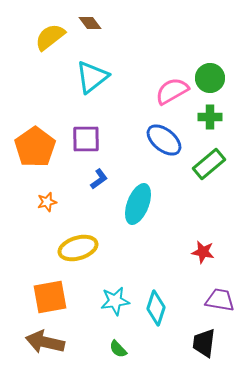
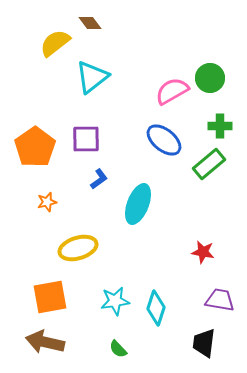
yellow semicircle: moved 5 px right, 6 px down
green cross: moved 10 px right, 9 px down
